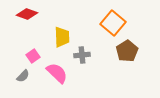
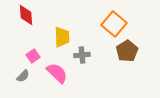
red diamond: moved 1 px left, 1 px down; rotated 65 degrees clockwise
orange square: moved 1 px right, 1 px down
